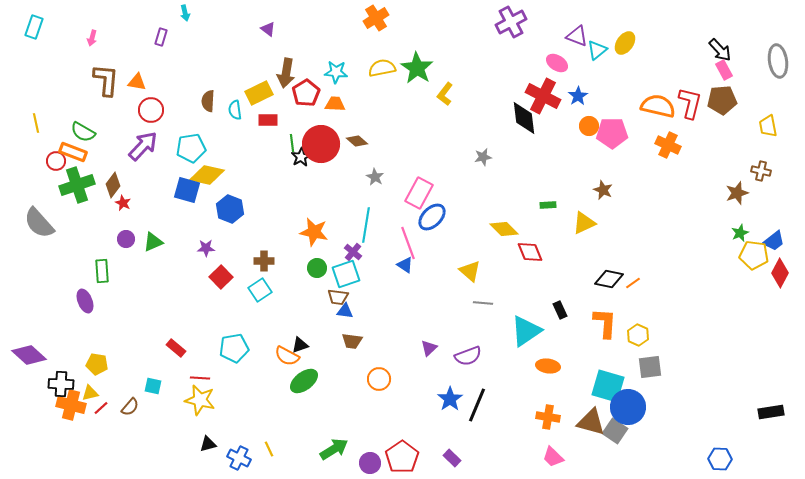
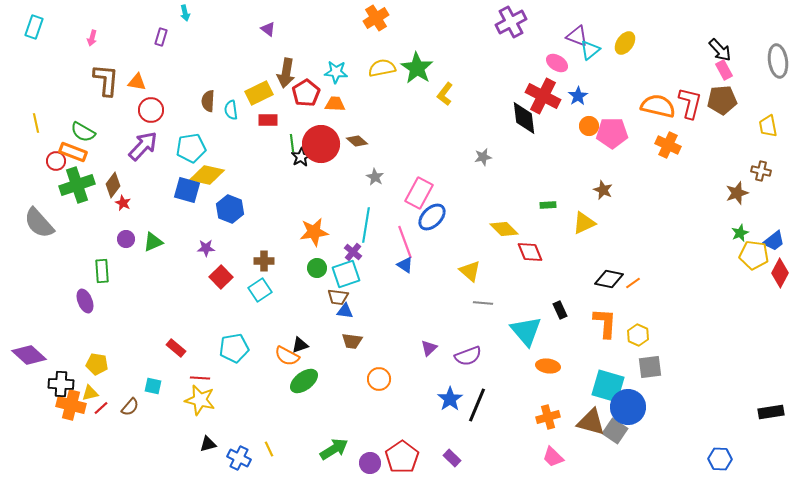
cyan triangle at (597, 50): moved 7 px left
cyan semicircle at (235, 110): moved 4 px left
orange star at (314, 232): rotated 20 degrees counterclockwise
pink line at (408, 243): moved 3 px left, 1 px up
cyan triangle at (526, 331): rotated 36 degrees counterclockwise
orange cross at (548, 417): rotated 25 degrees counterclockwise
